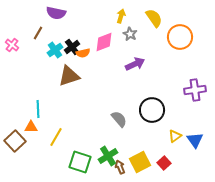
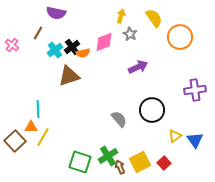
purple arrow: moved 3 px right, 3 px down
yellow line: moved 13 px left
